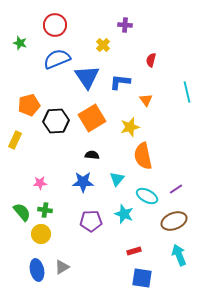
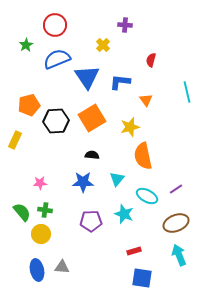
green star: moved 6 px right, 2 px down; rotated 24 degrees clockwise
brown ellipse: moved 2 px right, 2 px down
gray triangle: rotated 35 degrees clockwise
